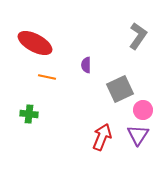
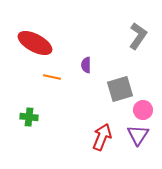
orange line: moved 5 px right
gray square: rotated 8 degrees clockwise
green cross: moved 3 px down
